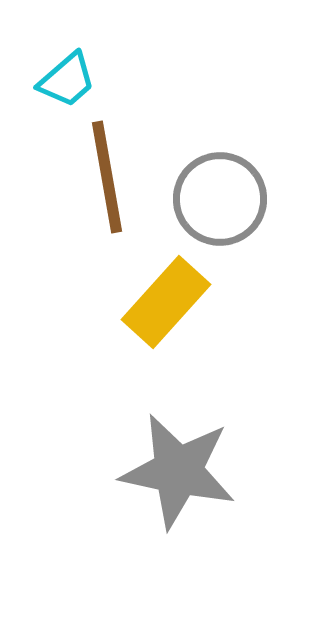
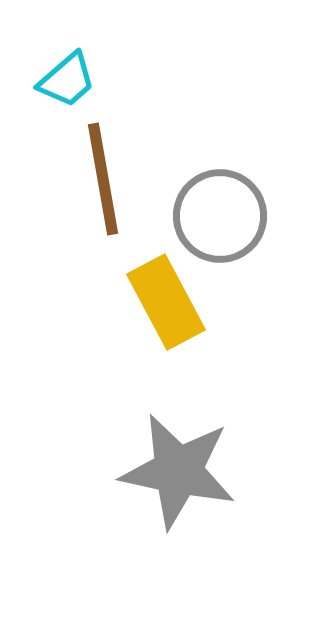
brown line: moved 4 px left, 2 px down
gray circle: moved 17 px down
yellow rectangle: rotated 70 degrees counterclockwise
